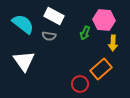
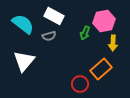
pink hexagon: moved 1 px down; rotated 15 degrees counterclockwise
gray semicircle: rotated 24 degrees counterclockwise
white triangle: rotated 15 degrees clockwise
